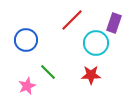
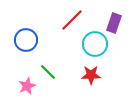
cyan circle: moved 1 px left, 1 px down
